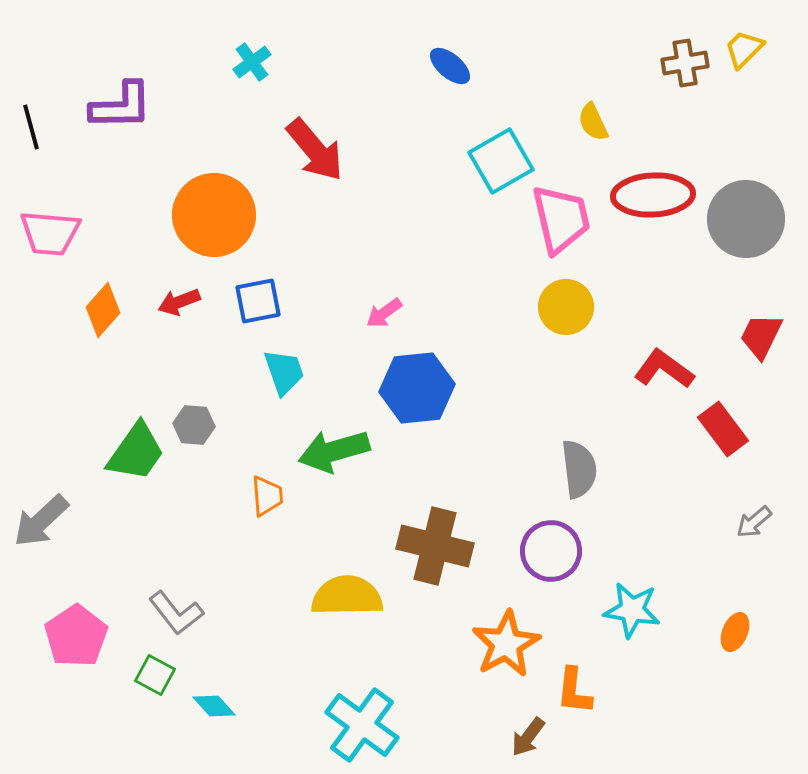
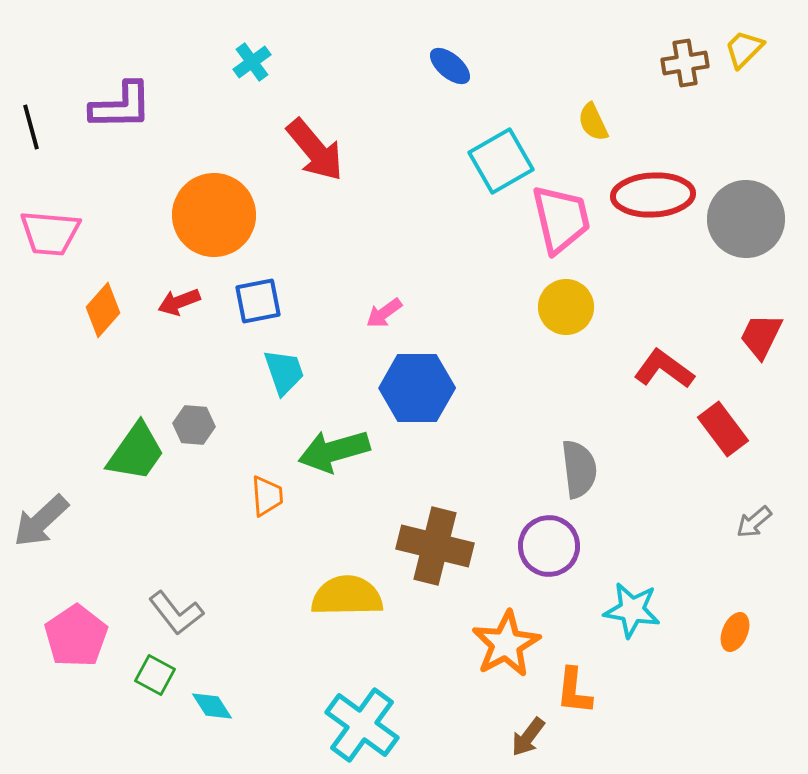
blue hexagon at (417, 388): rotated 6 degrees clockwise
purple circle at (551, 551): moved 2 px left, 5 px up
cyan diamond at (214, 706): moved 2 px left; rotated 9 degrees clockwise
